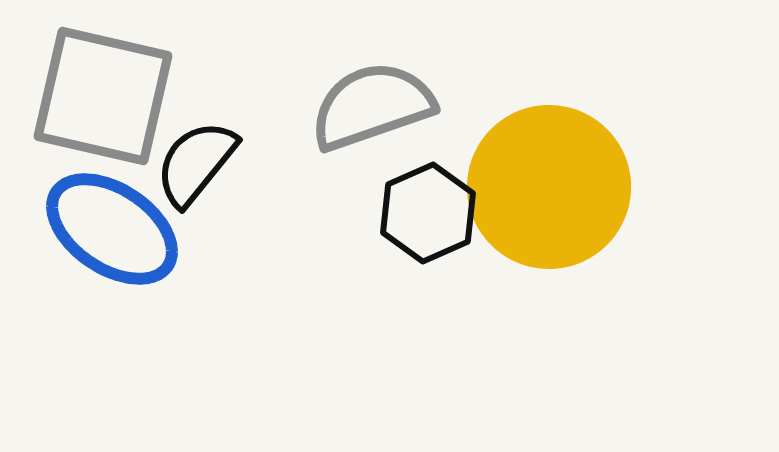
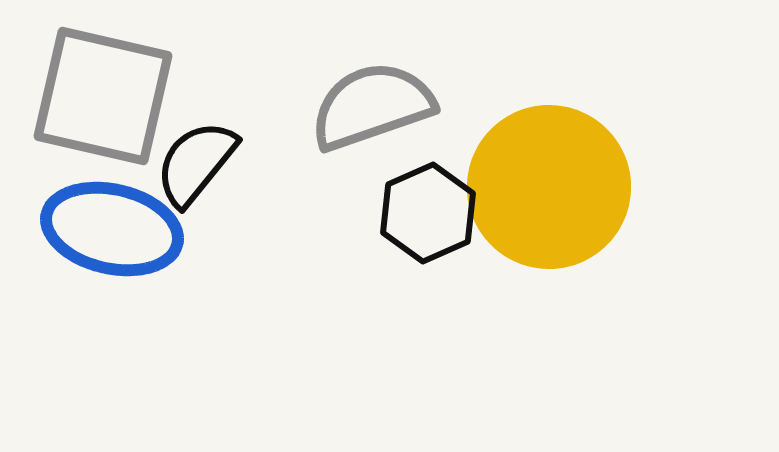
blue ellipse: rotated 21 degrees counterclockwise
